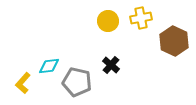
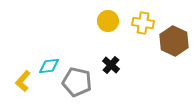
yellow cross: moved 2 px right, 5 px down; rotated 20 degrees clockwise
yellow L-shape: moved 2 px up
